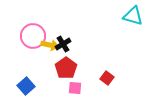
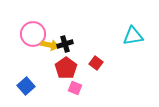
cyan triangle: moved 20 px down; rotated 25 degrees counterclockwise
pink circle: moved 2 px up
black cross: moved 2 px right; rotated 14 degrees clockwise
red square: moved 11 px left, 15 px up
pink square: rotated 16 degrees clockwise
